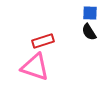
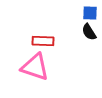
red rectangle: rotated 20 degrees clockwise
